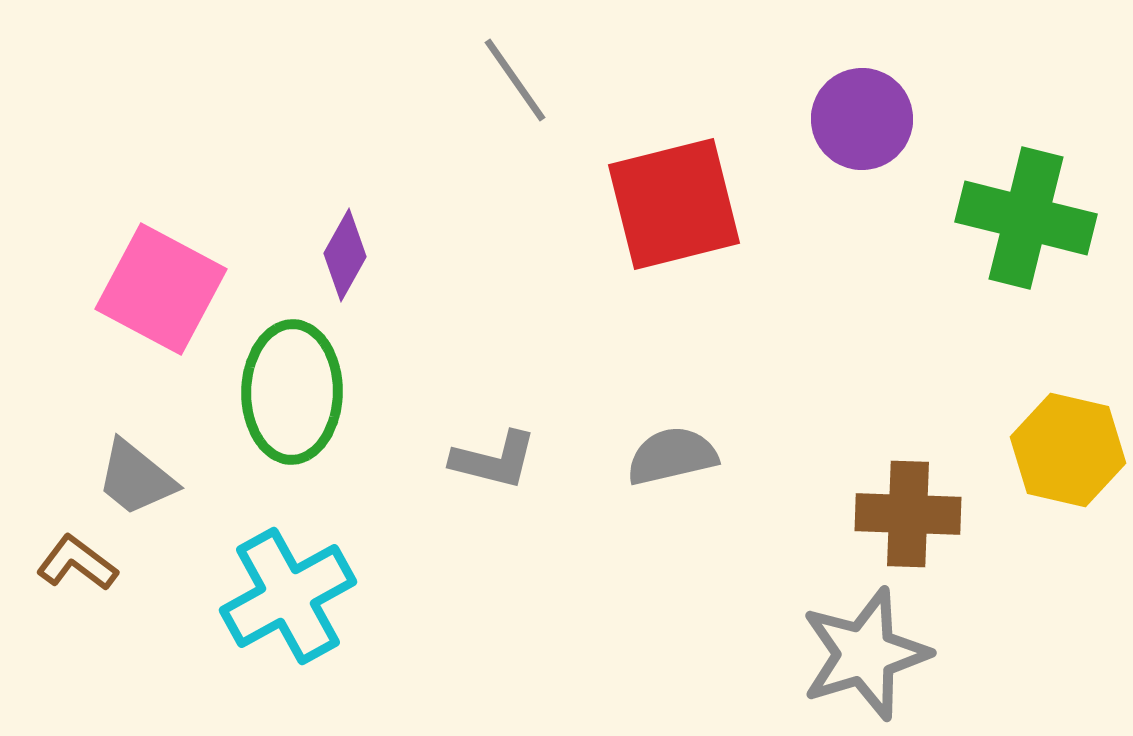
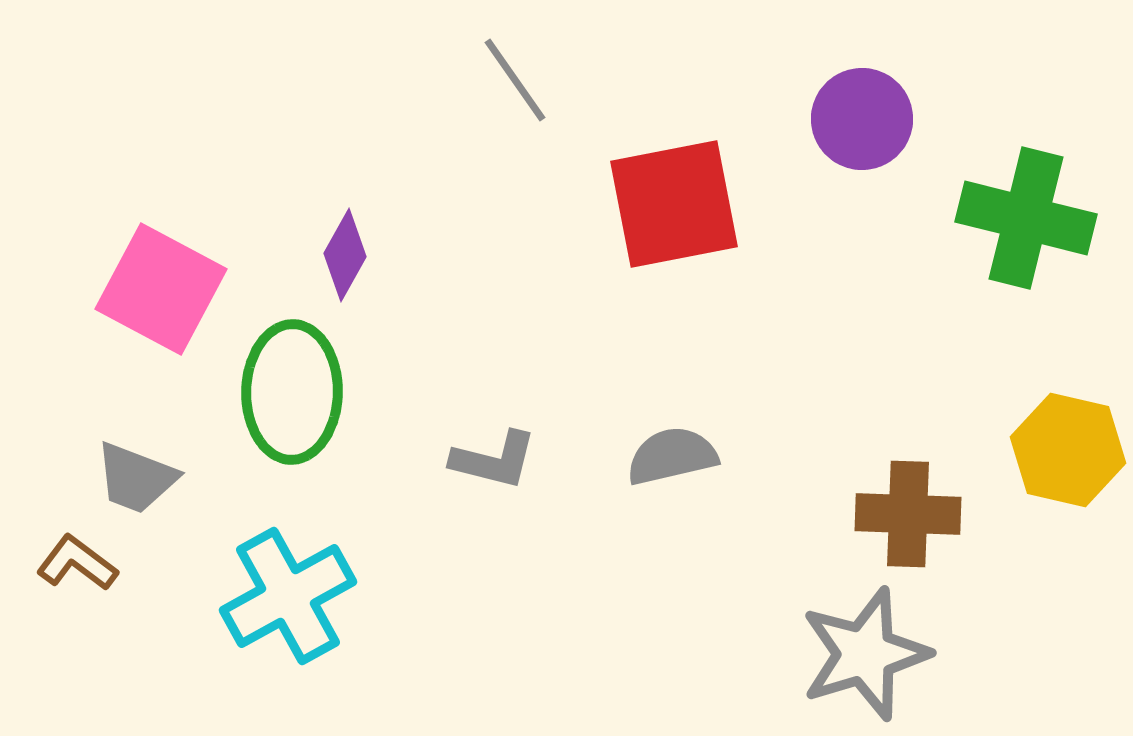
red square: rotated 3 degrees clockwise
gray trapezoid: rotated 18 degrees counterclockwise
